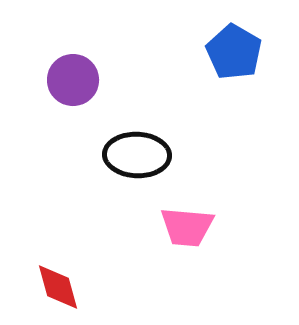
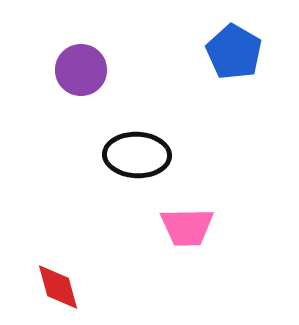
purple circle: moved 8 px right, 10 px up
pink trapezoid: rotated 6 degrees counterclockwise
